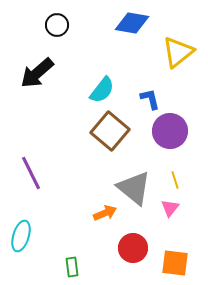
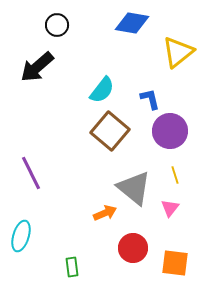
black arrow: moved 6 px up
yellow line: moved 5 px up
